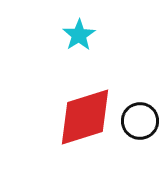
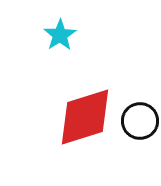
cyan star: moved 19 px left
